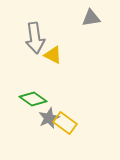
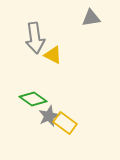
gray star: moved 2 px up
